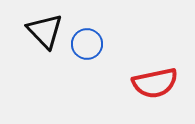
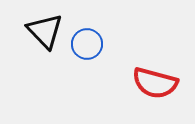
red semicircle: rotated 27 degrees clockwise
